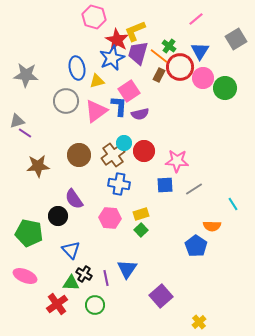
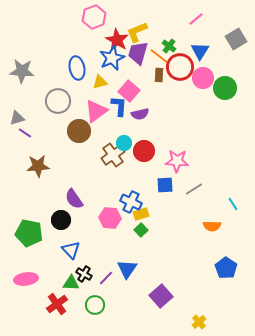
pink hexagon at (94, 17): rotated 25 degrees clockwise
yellow L-shape at (135, 31): moved 2 px right, 1 px down
gray star at (26, 75): moved 4 px left, 4 px up
brown rectangle at (159, 75): rotated 24 degrees counterclockwise
yellow triangle at (97, 81): moved 3 px right, 1 px down
pink square at (129, 91): rotated 15 degrees counterclockwise
gray circle at (66, 101): moved 8 px left
gray triangle at (17, 121): moved 3 px up
brown circle at (79, 155): moved 24 px up
blue cross at (119, 184): moved 12 px right, 18 px down; rotated 15 degrees clockwise
black circle at (58, 216): moved 3 px right, 4 px down
blue pentagon at (196, 246): moved 30 px right, 22 px down
pink ellipse at (25, 276): moved 1 px right, 3 px down; rotated 30 degrees counterclockwise
purple line at (106, 278): rotated 56 degrees clockwise
